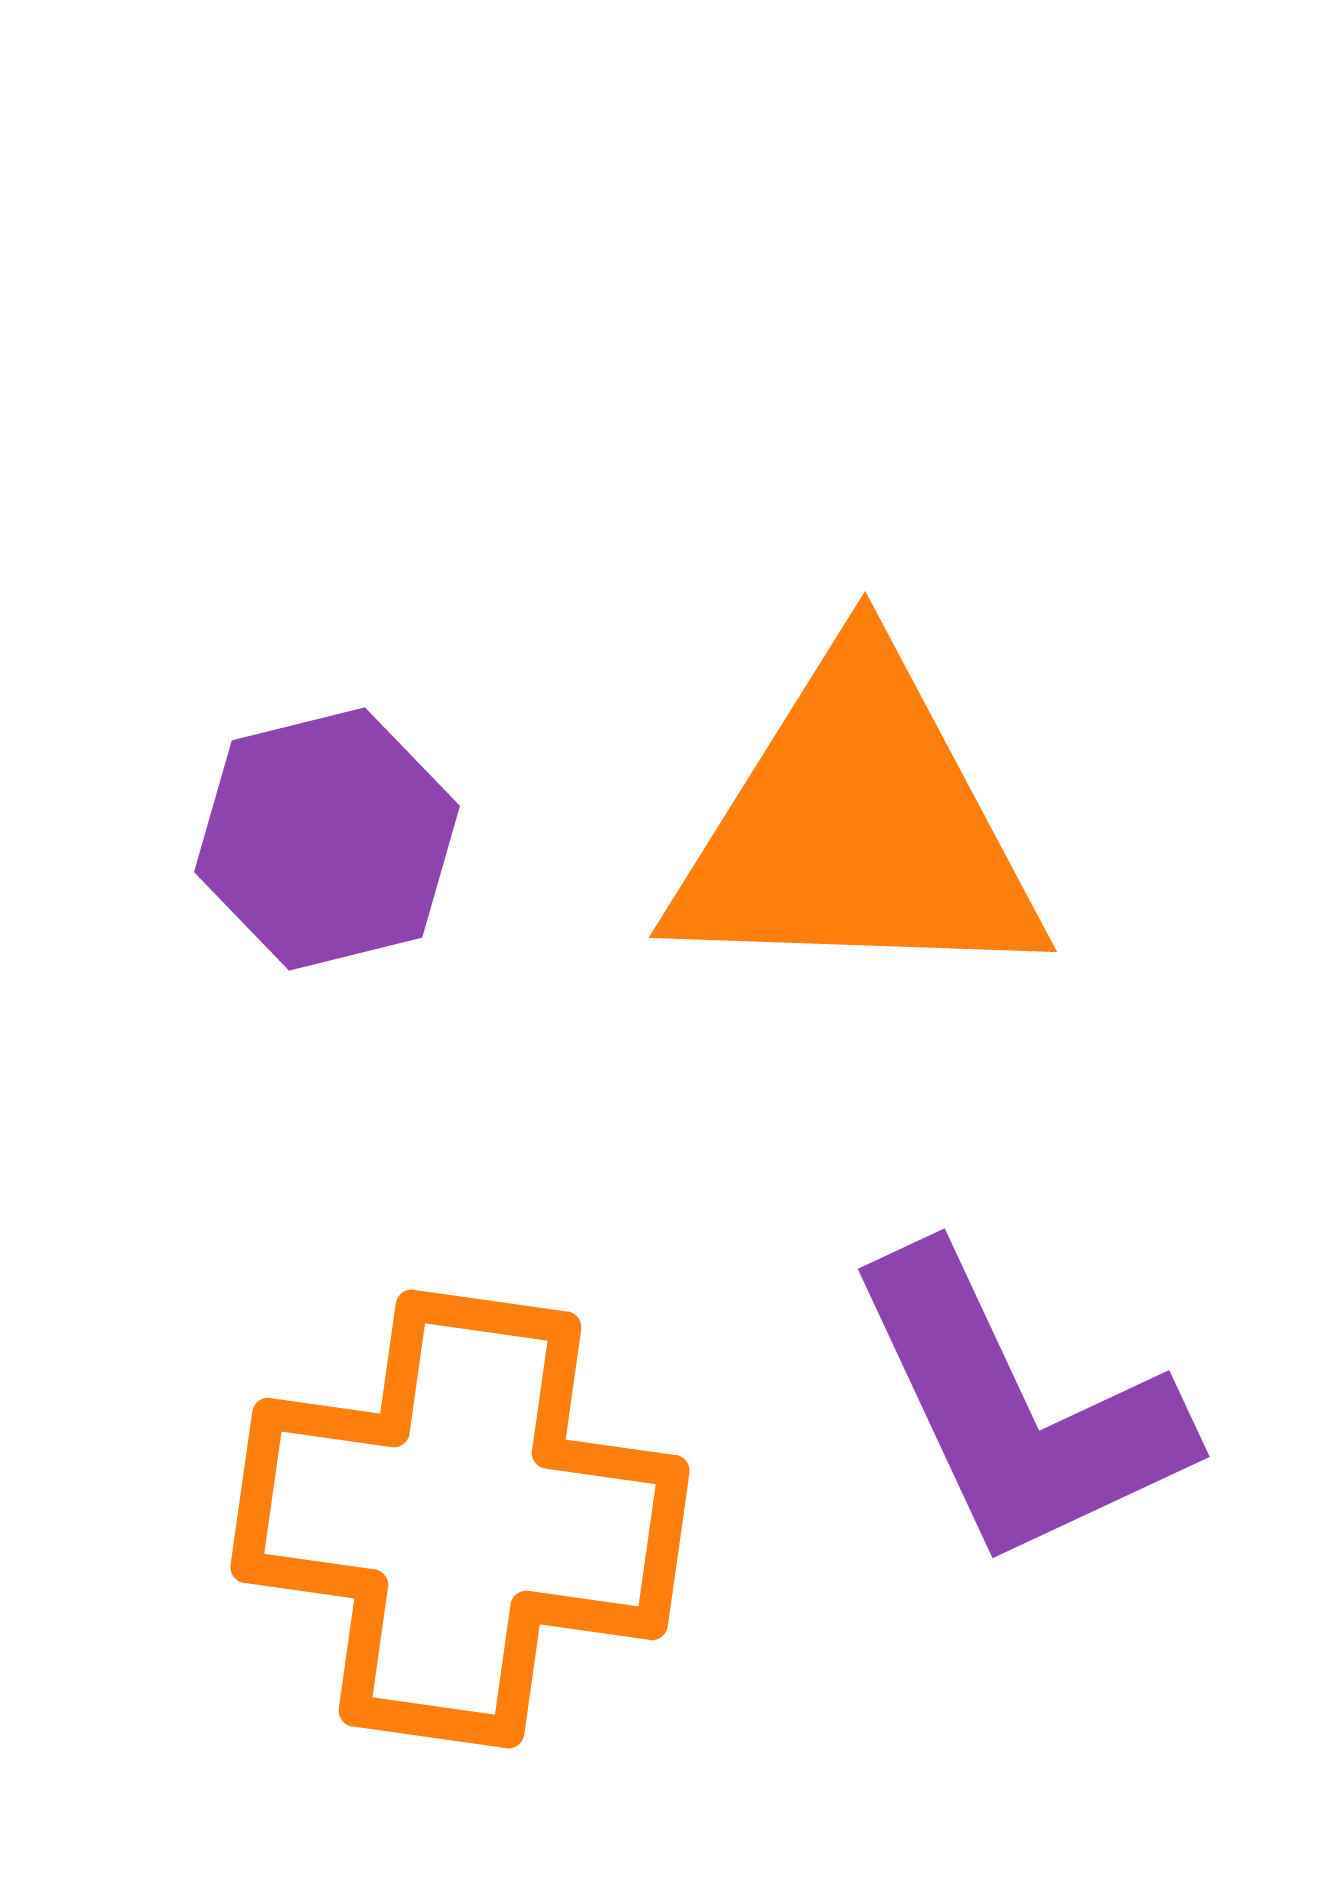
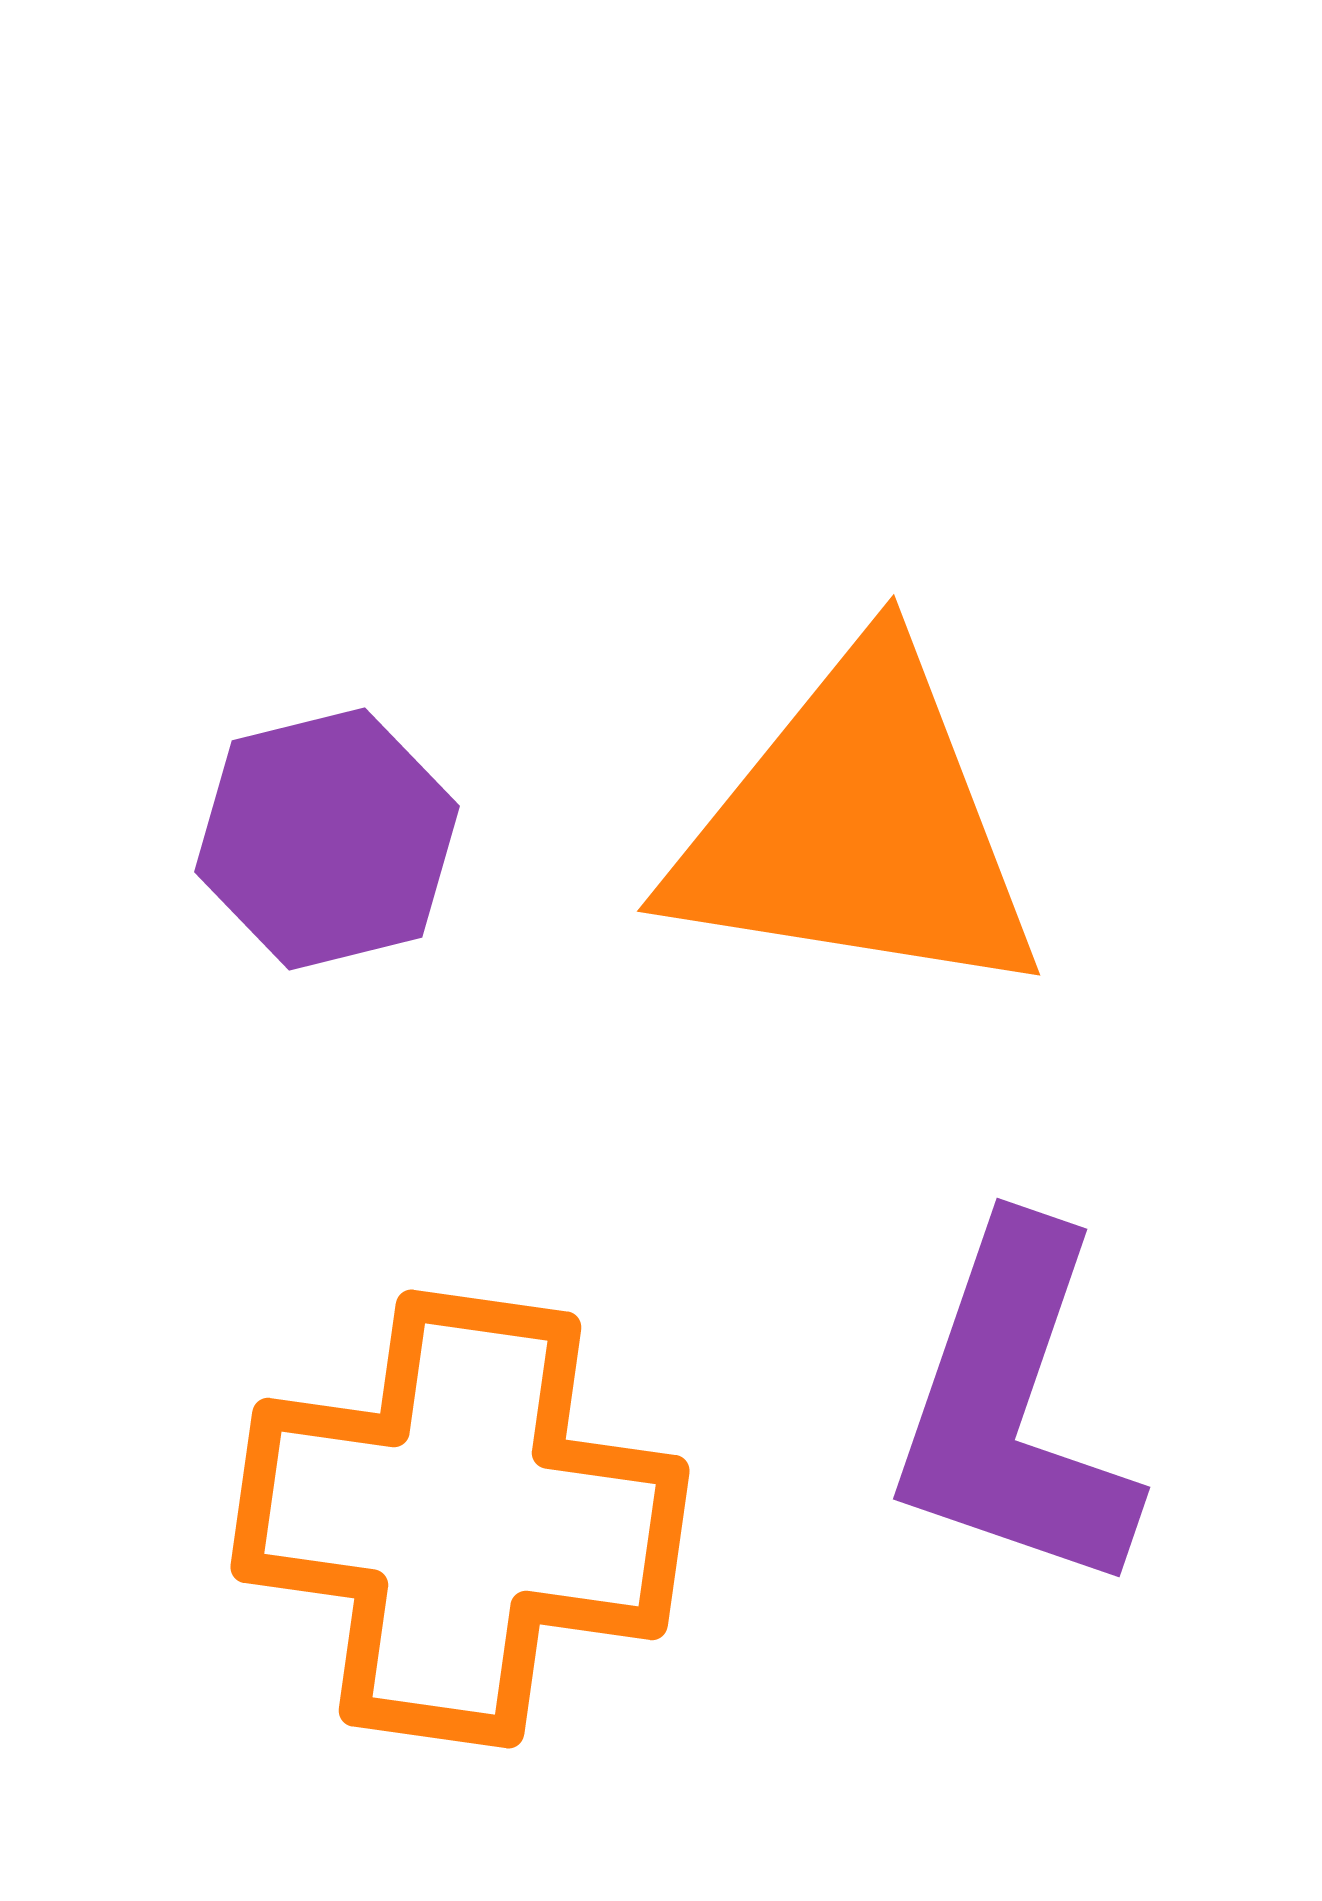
orange triangle: rotated 7 degrees clockwise
purple L-shape: moved 3 px left; rotated 44 degrees clockwise
